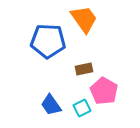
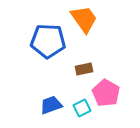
pink pentagon: moved 2 px right, 2 px down
blue trapezoid: rotated 105 degrees clockwise
